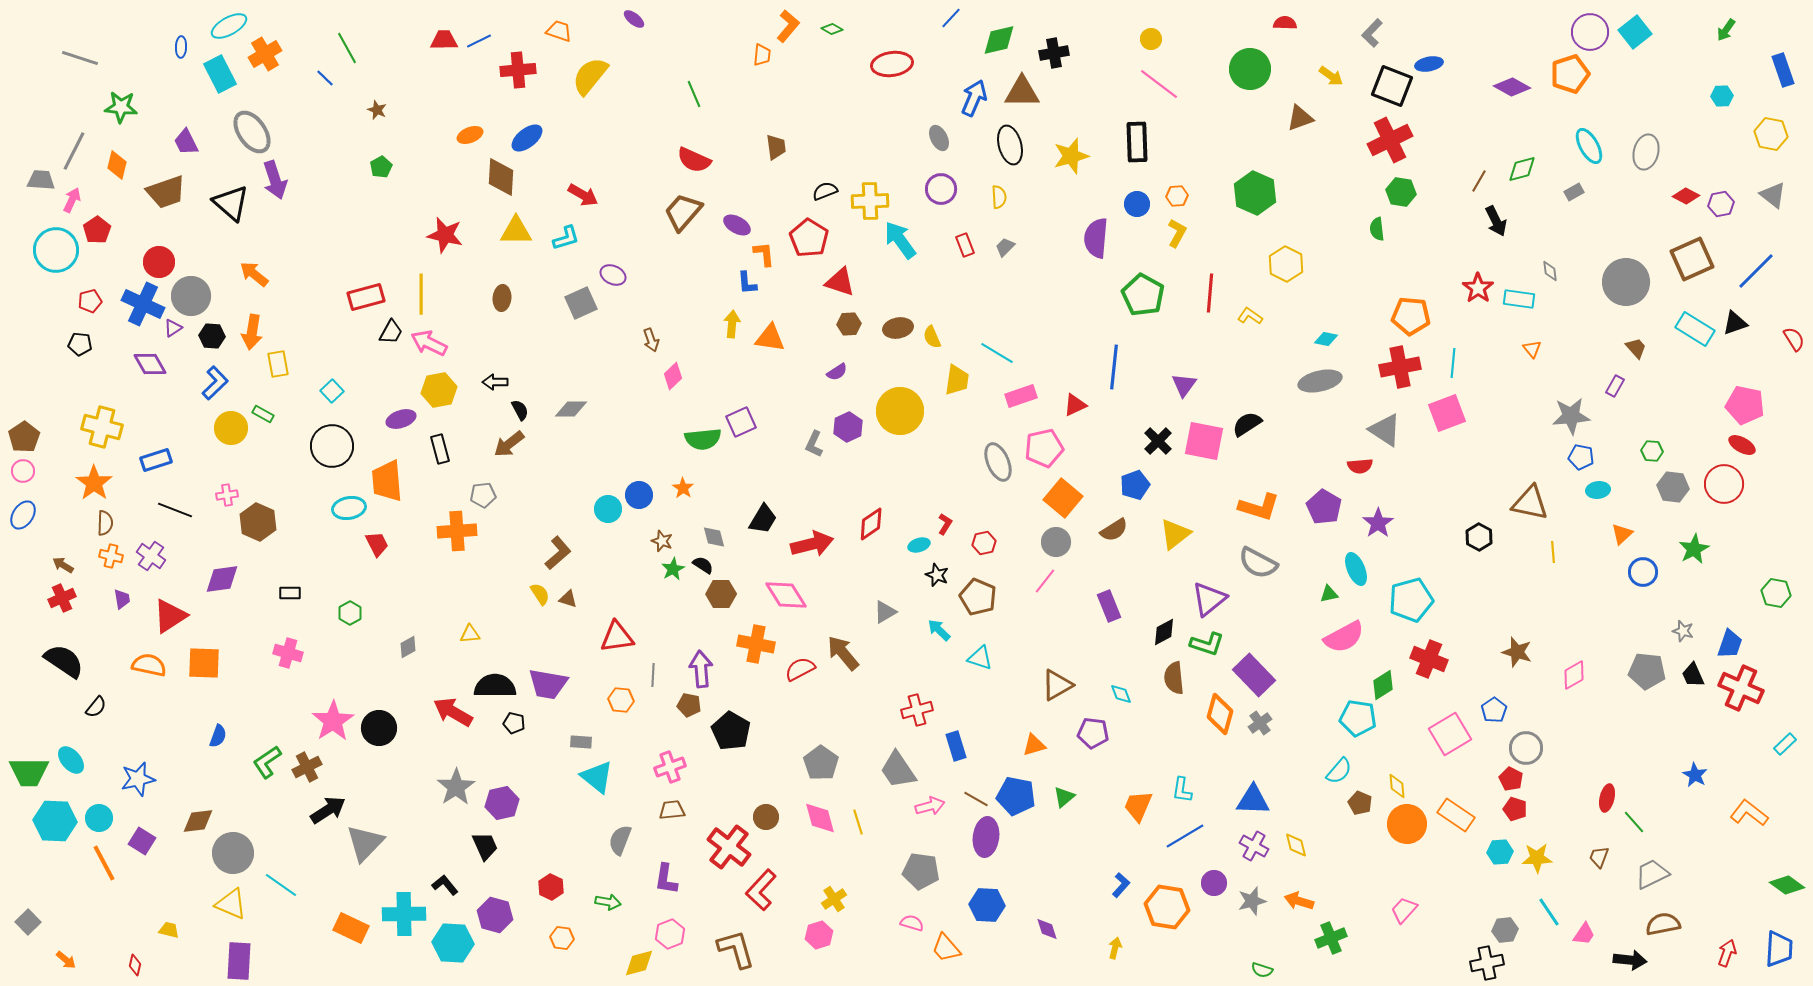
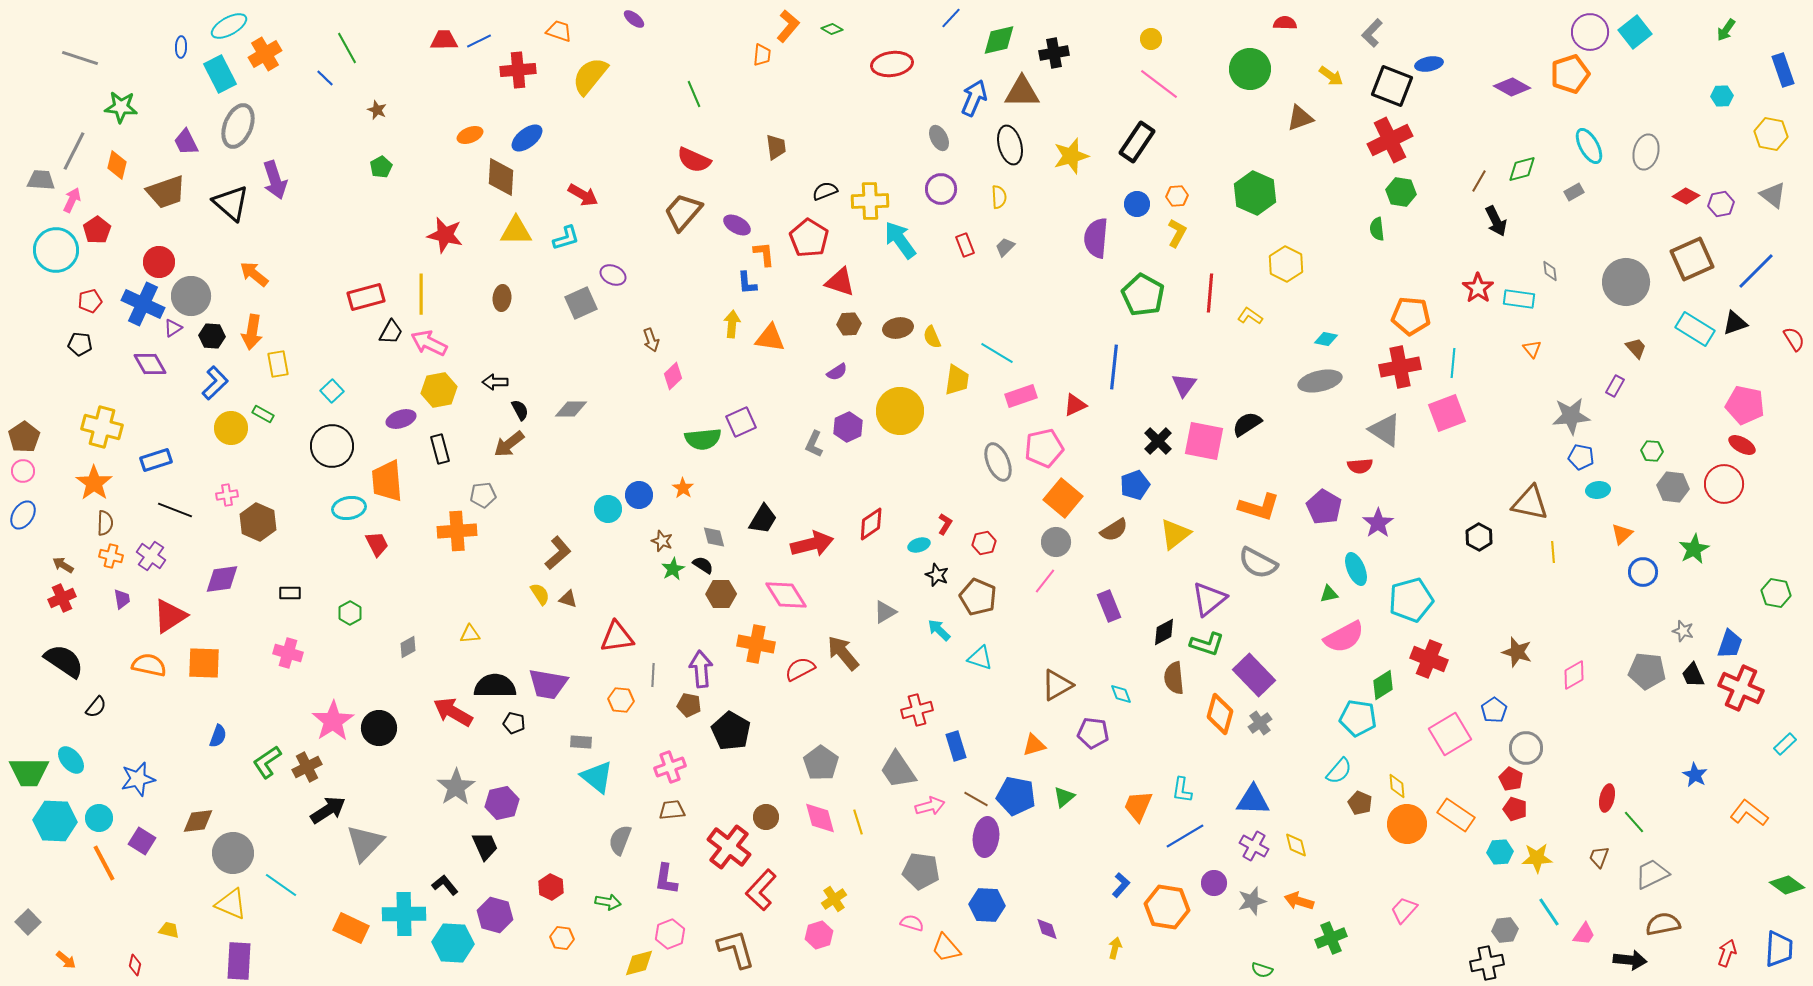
gray ellipse at (252, 132): moved 14 px left, 6 px up; rotated 57 degrees clockwise
black rectangle at (1137, 142): rotated 36 degrees clockwise
